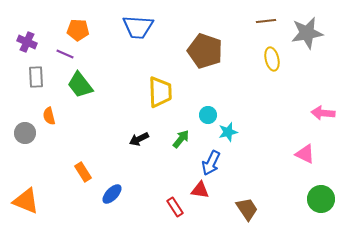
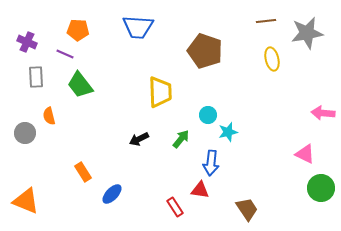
blue arrow: rotated 20 degrees counterclockwise
green circle: moved 11 px up
